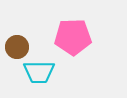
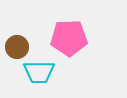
pink pentagon: moved 4 px left, 1 px down
